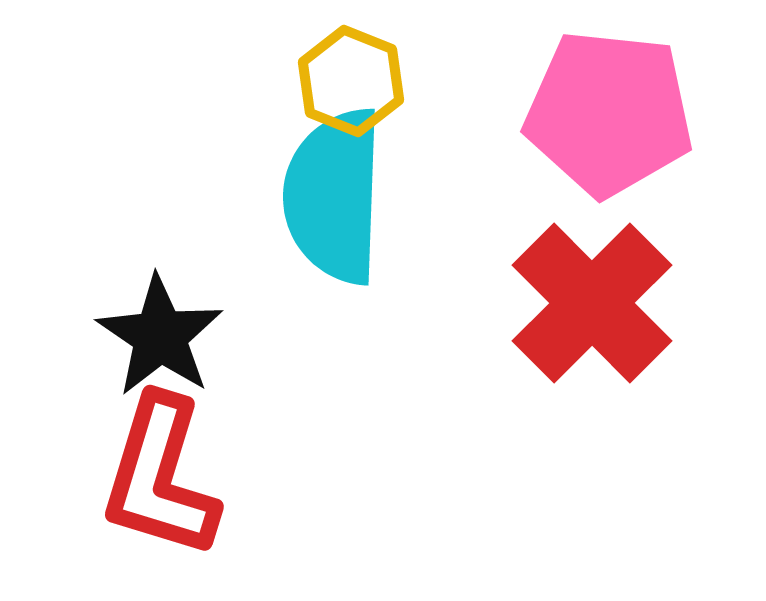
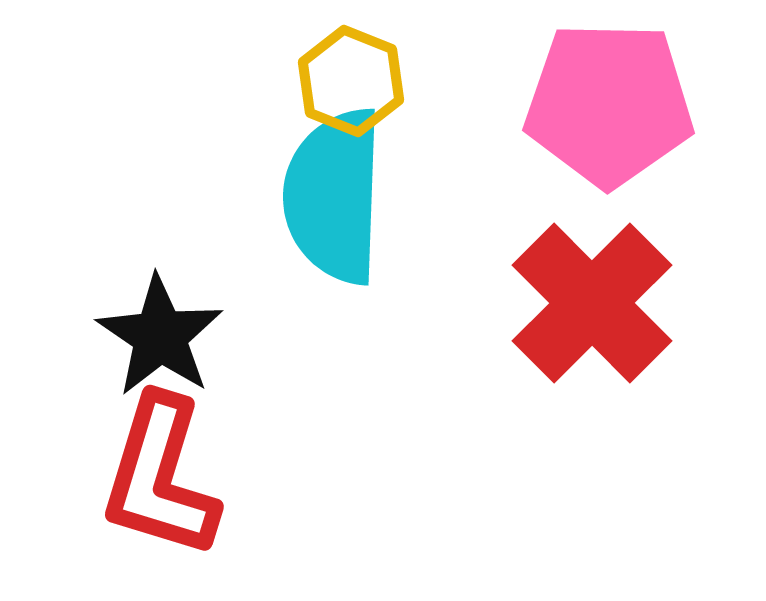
pink pentagon: moved 9 px up; rotated 5 degrees counterclockwise
